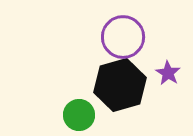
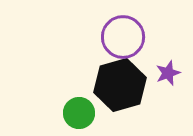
purple star: rotated 20 degrees clockwise
green circle: moved 2 px up
